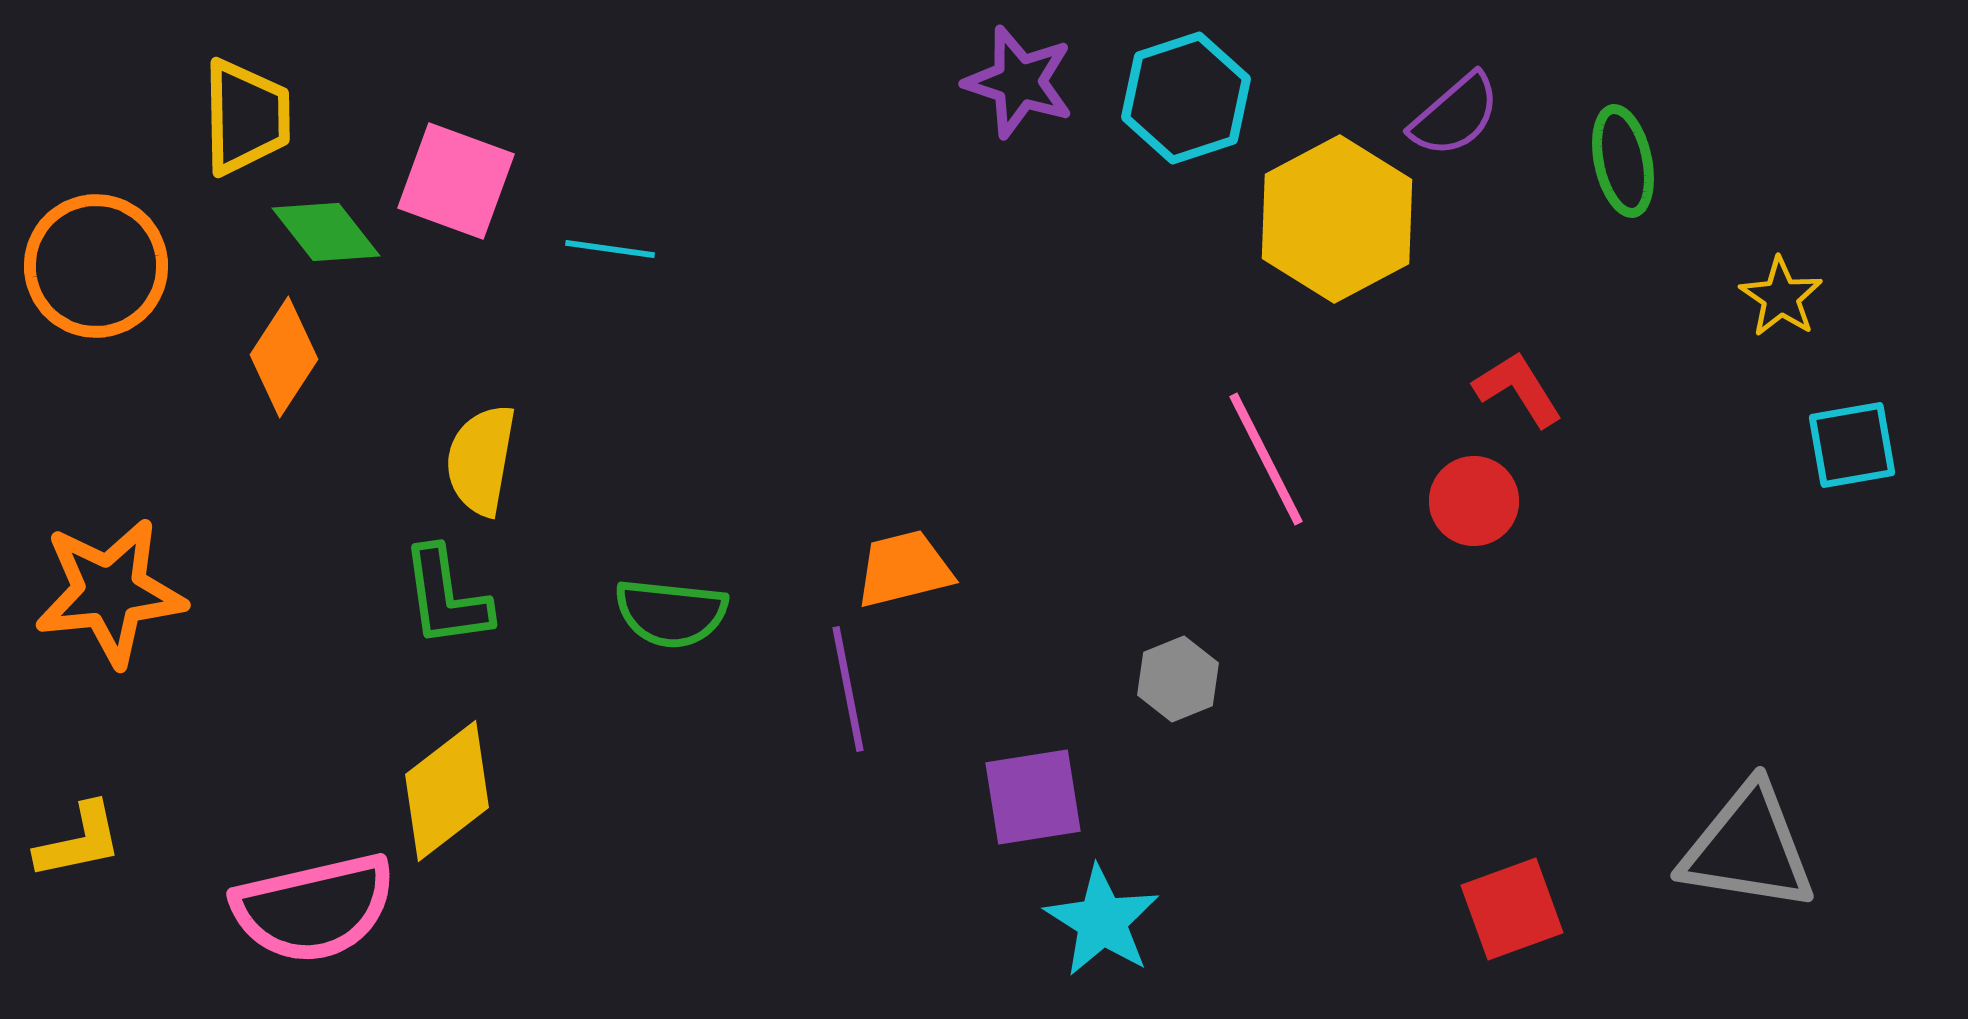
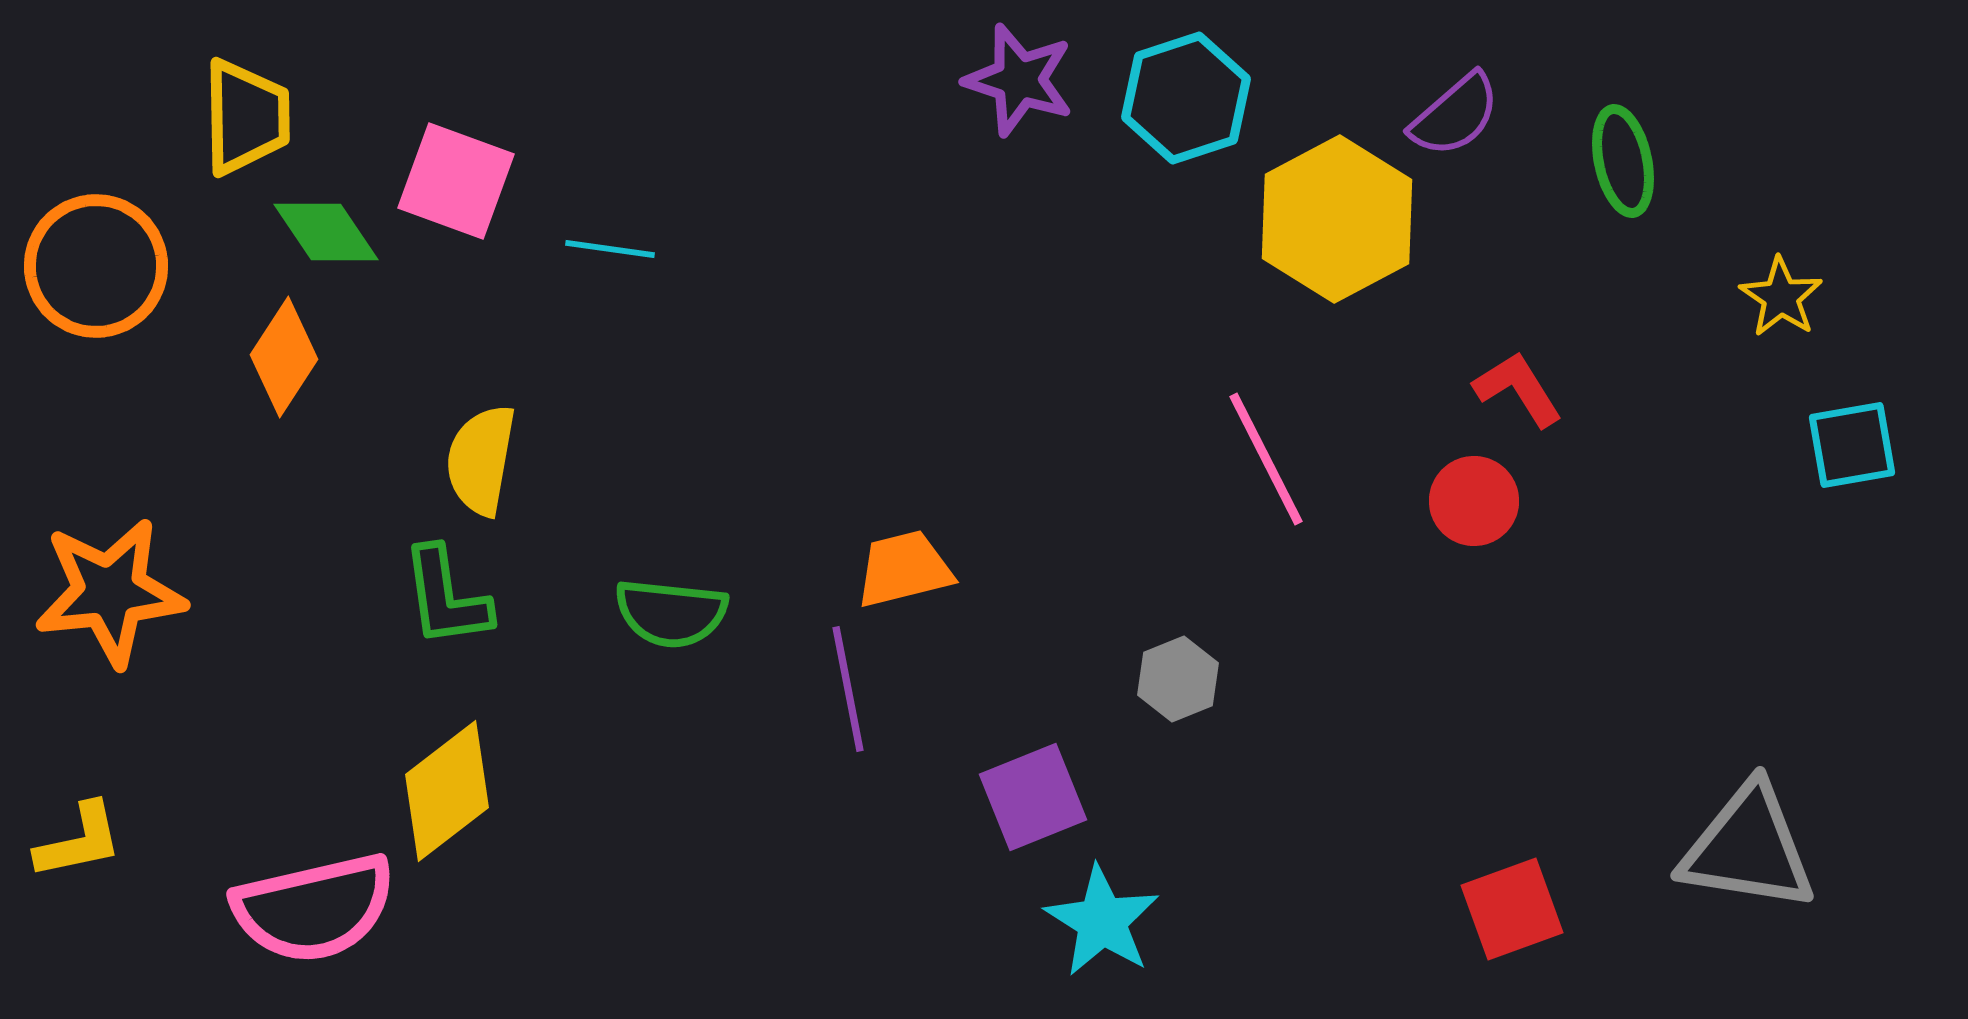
purple star: moved 2 px up
green diamond: rotated 4 degrees clockwise
purple square: rotated 13 degrees counterclockwise
